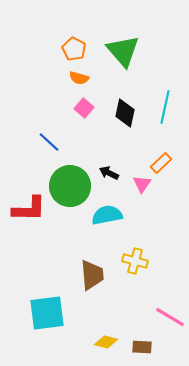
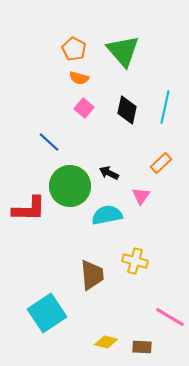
black diamond: moved 2 px right, 3 px up
pink triangle: moved 1 px left, 12 px down
cyan square: rotated 27 degrees counterclockwise
